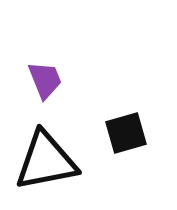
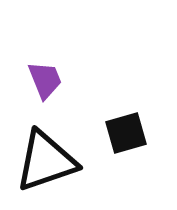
black triangle: rotated 8 degrees counterclockwise
